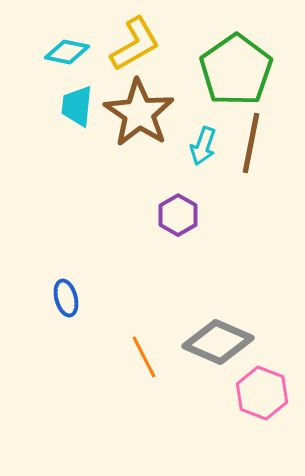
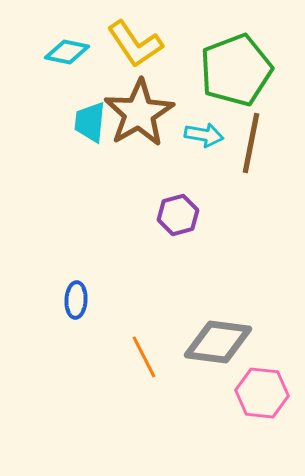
yellow L-shape: rotated 86 degrees clockwise
green pentagon: rotated 14 degrees clockwise
cyan trapezoid: moved 13 px right, 16 px down
brown star: rotated 8 degrees clockwise
cyan arrow: moved 1 px right, 11 px up; rotated 99 degrees counterclockwise
purple hexagon: rotated 15 degrees clockwise
blue ellipse: moved 10 px right, 2 px down; rotated 18 degrees clockwise
gray diamond: rotated 16 degrees counterclockwise
pink hexagon: rotated 15 degrees counterclockwise
